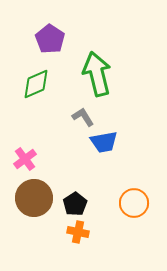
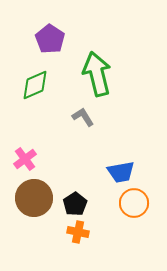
green diamond: moved 1 px left, 1 px down
blue trapezoid: moved 17 px right, 30 px down
